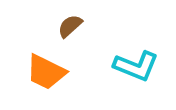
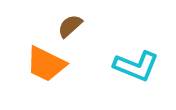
orange trapezoid: moved 8 px up
